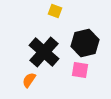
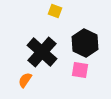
black hexagon: rotated 20 degrees counterclockwise
black cross: moved 2 px left
orange semicircle: moved 4 px left
